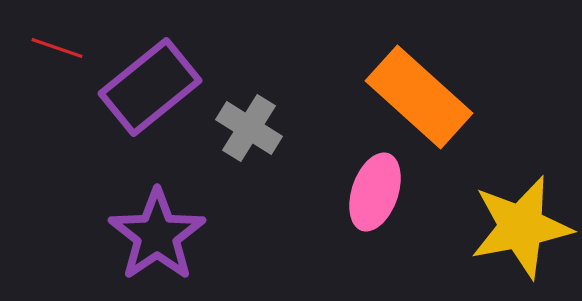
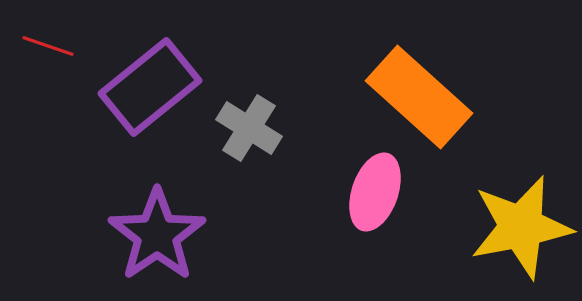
red line: moved 9 px left, 2 px up
